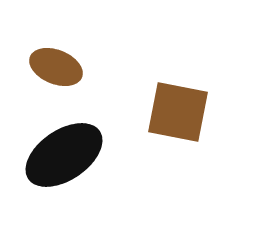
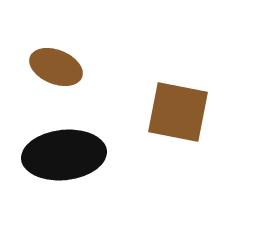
black ellipse: rotated 28 degrees clockwise
